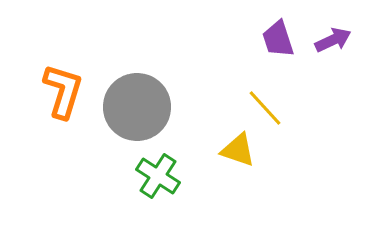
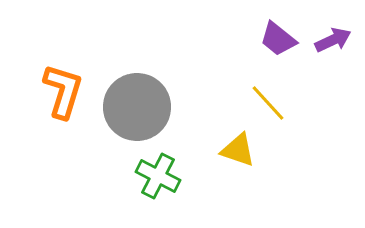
purple trapezoid: rotated 33 degrees counterclockwise
yellow line: moved 3 px right, 5 px up
green cross: rotated 6 degrees counterclockwise
